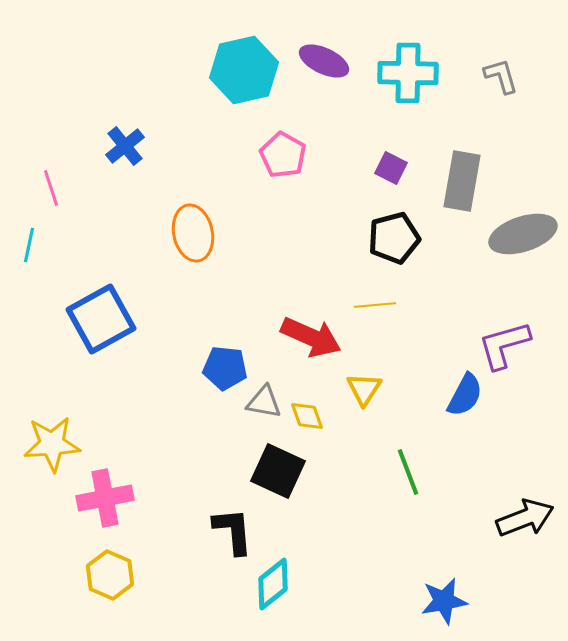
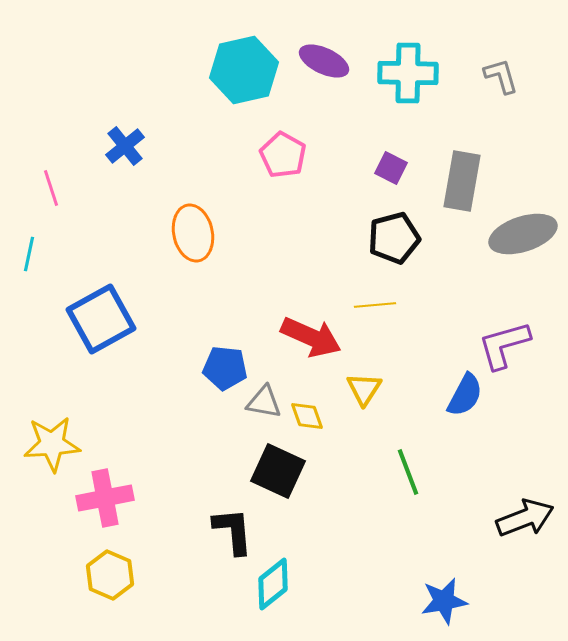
cyan line: moved 9 px down
